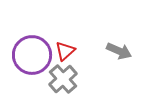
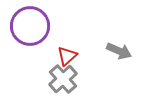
red triangle: moved 2 px right, 5 px down
purple circle: moved 2 px left, 29 px up
